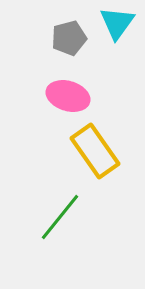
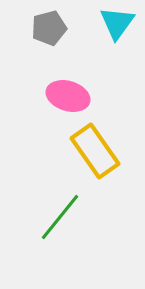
gray pentagon: moved 20 px left, 10 px up
